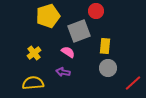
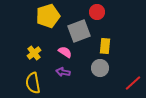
red circle: moved 1 px right, 1 px down
pink semicircle: moved 3 px left
gray circle: moved 8 px left
yellow semicircle: rotated 95 degrees counterclockwise
